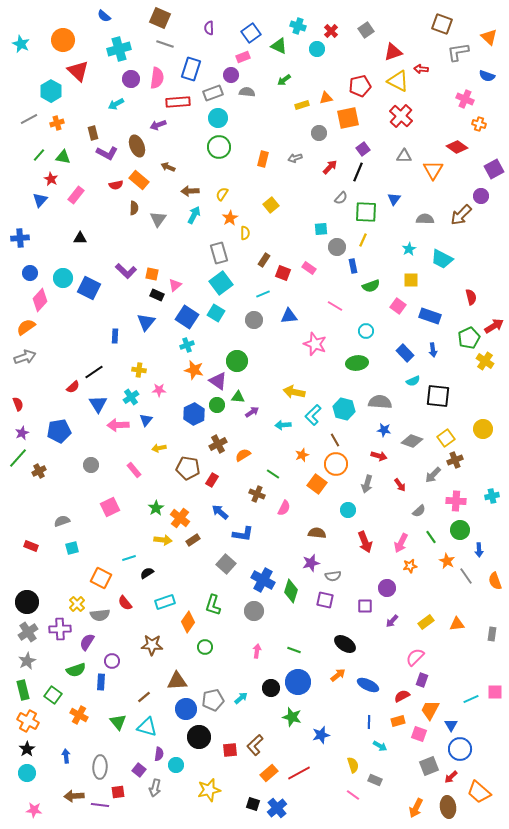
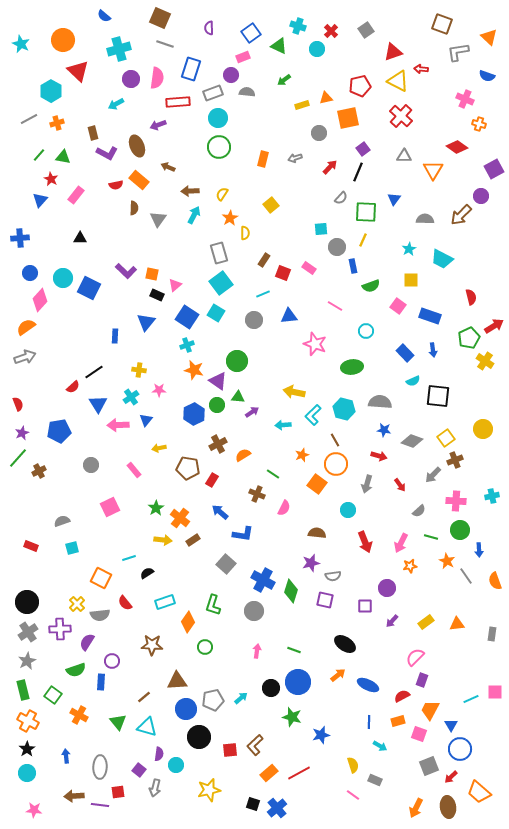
green ellipse at (357, 363): moved 5 px left, 4 px down
green line at (431, 537): rotated 40 degrees counterclockwise
